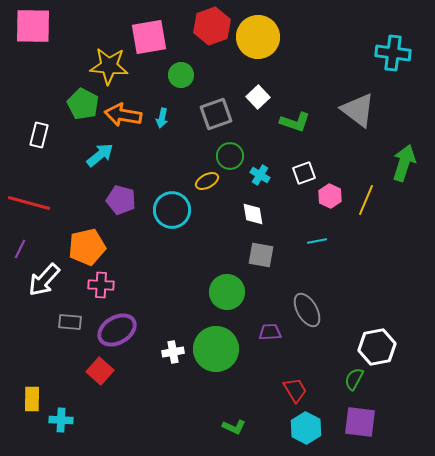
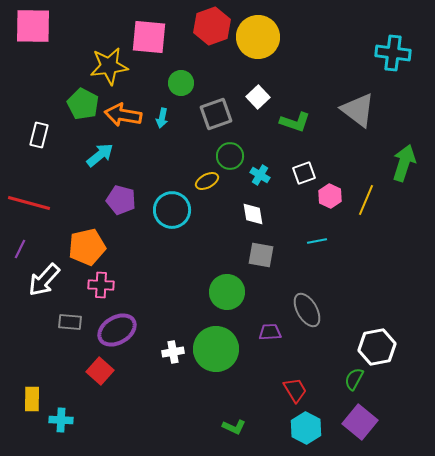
pink square at (149, 37): rotated 15 degrees clockwise
yellow star at (109, 66): rotated 12 degrees counterclockwise
green circle at (181, 75): moved 8 px down
purple square at (360, 422): rotated 32 degrees clockwise
